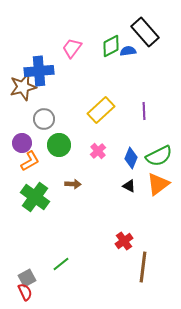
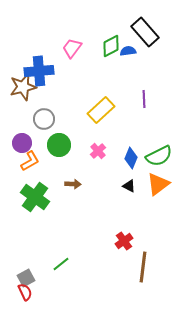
purple line: moved 12 px up
gray square: moved 1 px left
